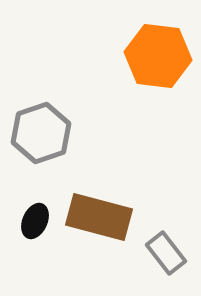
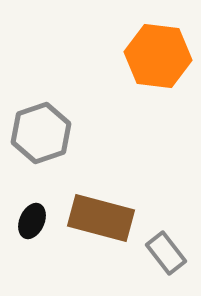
brown rectangle: moved 2 px right, 1 px down
black ellipse: moved 3 px left
